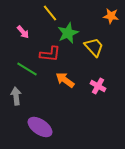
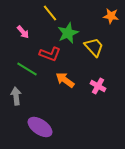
red L-shape: rotated 15 degrees clockwise
